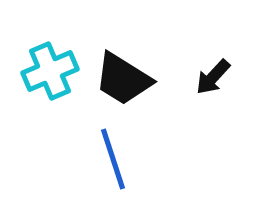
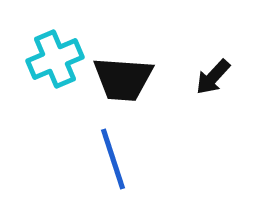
cyan cross: moved 5 px right, 12 px up
black trapezoid: rotated 28 degrees counterclockwise
